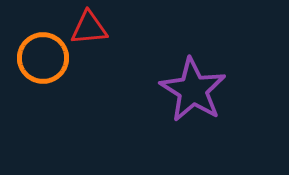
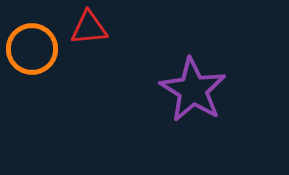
orange circle: moved 11 px left, 9 px up
